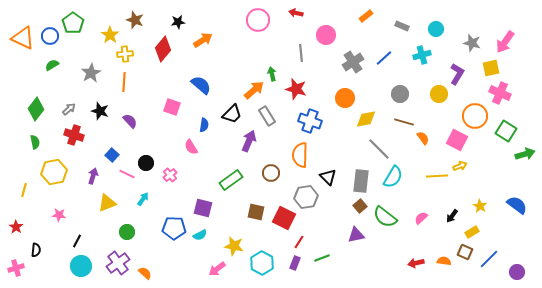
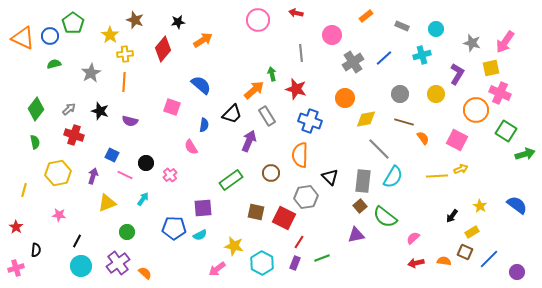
pink circle at (326, 35): moved 6 px right
green semicircle at (52, 65): moved 2 px right, 1 px up; rotated 16 degrees clockwise
yellow circle at (439, 94): moved 3 px left
orange circle at (475, 116): moved 1 px right, 6 px up
purple semicircle at (130, 121): rotated 147 degrees clockwise
blue square at (112, 155): rotated 16 degrees counterclockwise
yellow arrow at (460, 166): moved 1 px right, 3 px down
yellow hexagon at (54, 172): moved 4 px right, 1 px down
pink line at (127, 174): moved 2 px left, 1 px down
black triangle at (328, 177): moved 2 px right
gray rectangle at (361, 181): moved 2 px right
purple square at (203, 208): rotated 18 degrees counterclockwise
pink semicircle at (421, 218): moved 8 px left, 20 px down
